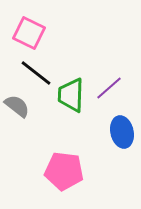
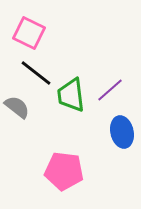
purple line: moved 1 px right, 2 px down
green trapezoid: rotated 9 degrees counterclockwise
gray semicircle: moved 1 px down
